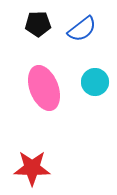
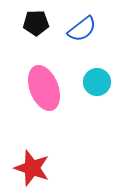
black pentagon: moved 2 px left, 1 px up
cyan circle: moved 2 px right
red star: rotated 18 degrees clockwise
